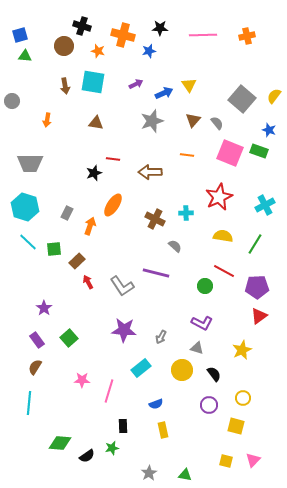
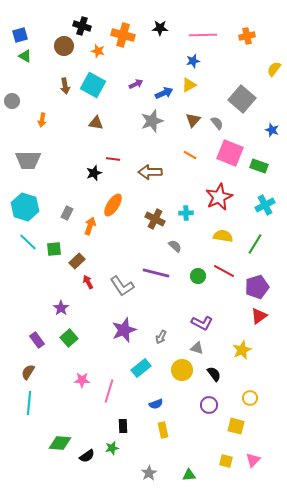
blue star at (149, 51): moved 44 px right, 10 px down
green triangle at (25, 56): rotated 24 degrees clockwise
cyan square at (93, 82): moved 3 px down; rotated 20 degrees clockwise
yellow triangle at (189, 85): rotated 35 degrees clockwise
yellow semicircle at (274, 96): moved 27 px up
orange arrow at (47, 120): moved 5 px left
blue star at (269, 130): moved 3 px right
green rectangle at (259, 151): moved 15 px down
orange line at (187, 155): moved 3 px right; rotated 24 degrees clockwise
gray trapezoid at (30, 163): moved 2 px left, 3 px up
green circle at (205, 286): moved 7 px left, 10 px up
purple pentagon at (257, 287): rotated 15 degrees counterclockwise
purple star at (44, 308): moved 17 px right
purple star at (124, 330): rotated 25 degrees counterclockwise
brown semicircle at (35, 367): moved 7 px left, 5 px down
yellow circle at (243, 398): moved 7 px right
green triangle at (185, 475): moved 4 px right; rotated 16 degrees counterclockwise
